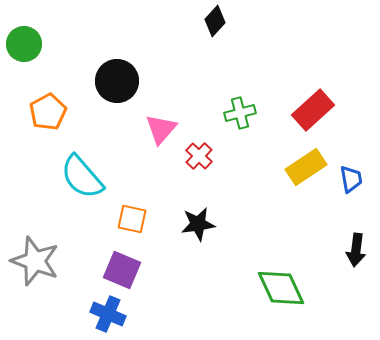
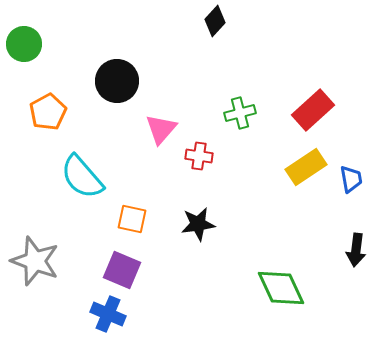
red cross: rotated 36 degrees counterclockwise
